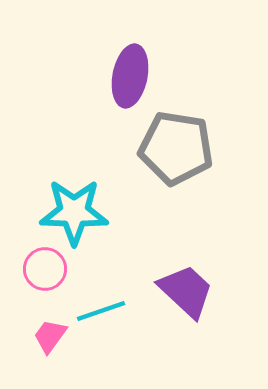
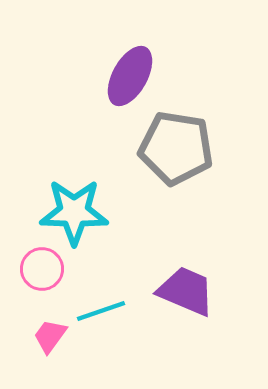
purple ellipse: rotated 18 degrees clockwise
pink circle: moved 3 px left
purple trapezoid: rotated 20 degrees counterclockwise
